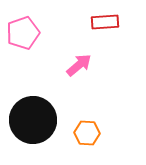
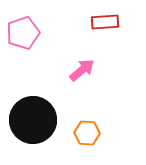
pink arrow: moved 3 px right, 5 px down
